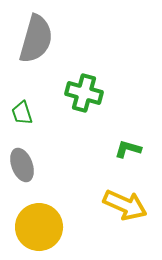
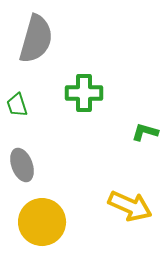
green cross: rotated 15 degrees counterclockwise
green trapezoid: moved 5 px left, 8 px up
green L-shape: moved 17 px right, 17 px up
yellow arrow: moved 5 px right, 1 px down
yellow circle: moved 3 px right, 5 px up
